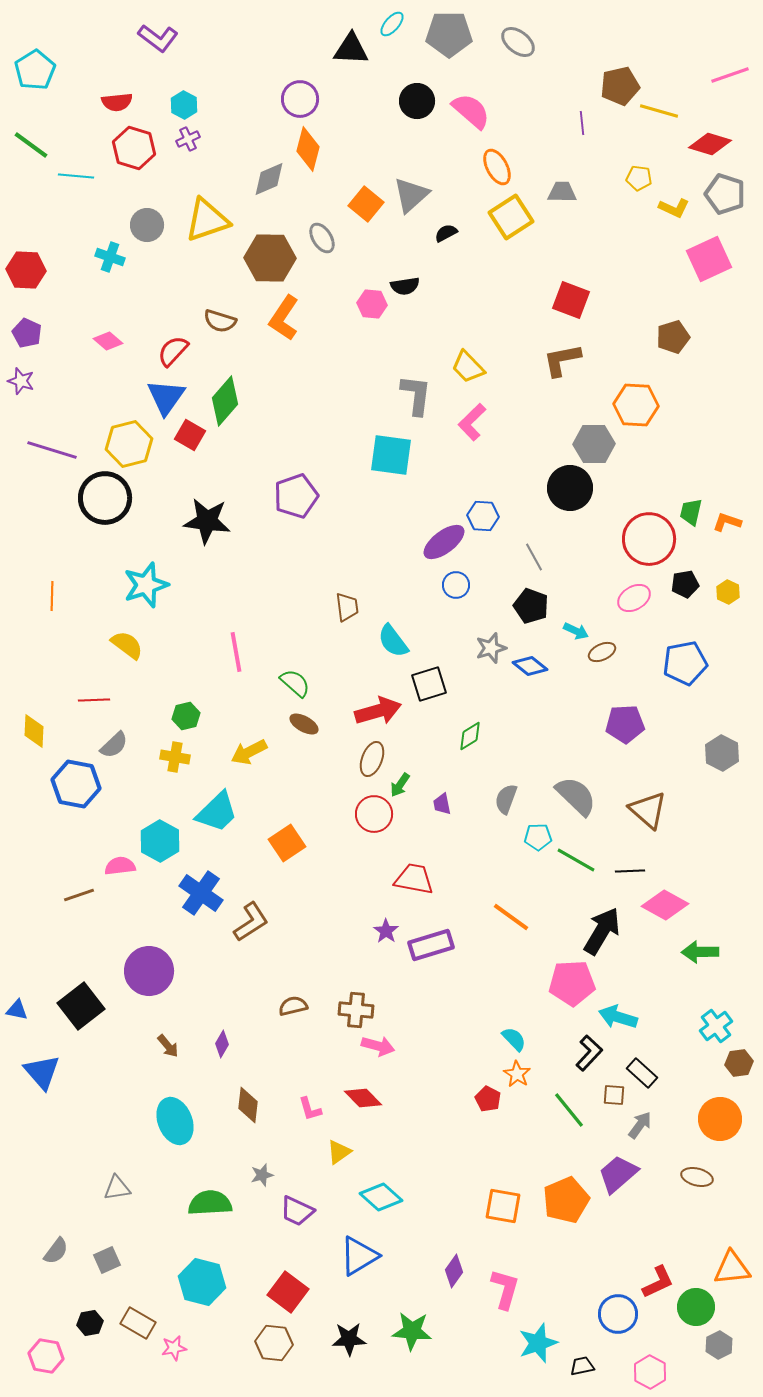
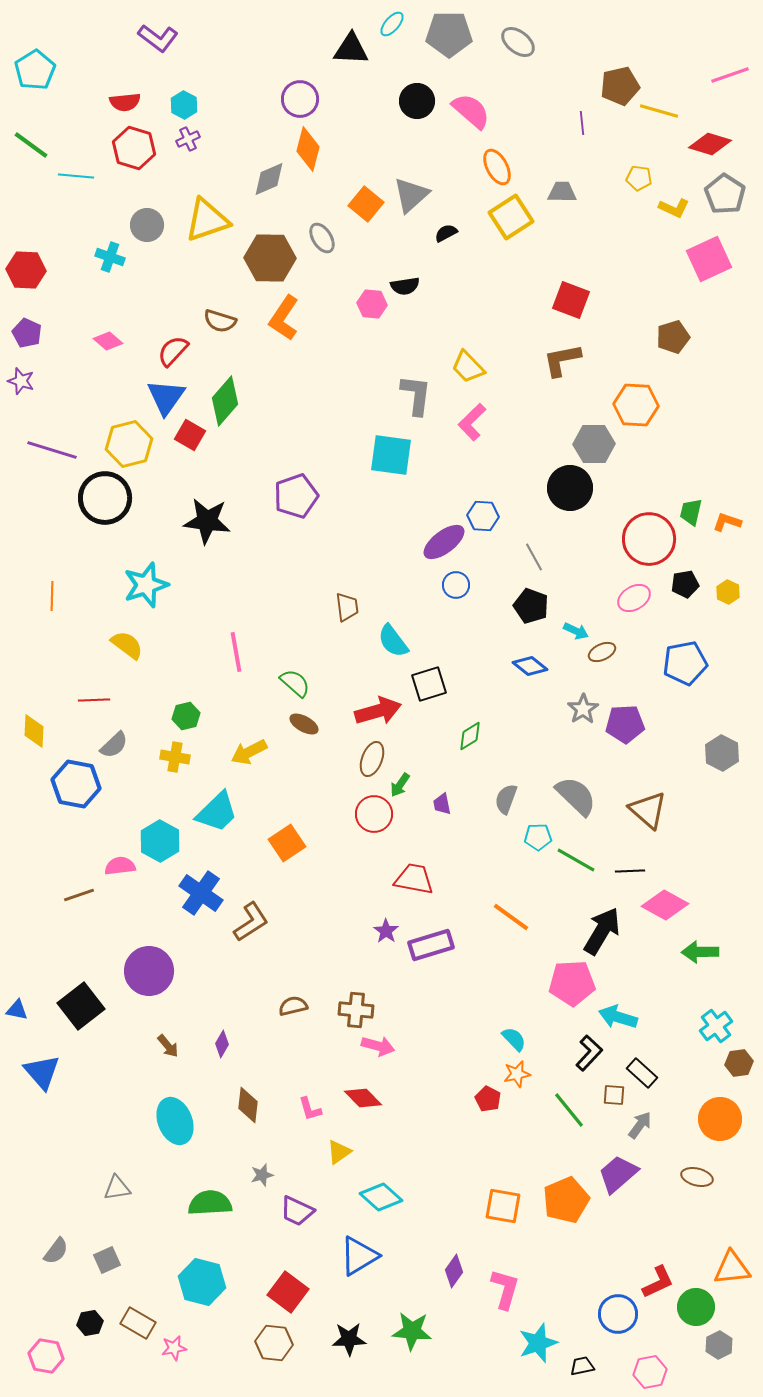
red semicircle at (117, 102): moved 8 px right
gray pentagon at (725, 194): rotated 15 degrees clockwise
gray star at (491, 648): moved 92 px right, 61 px down; rotated 16 degrees counterclockwise
orange star at (517, 1074): rotated 28 degrees clockwise
pink hexagon at (650, 1372): rotated 20 degrees clockwise
